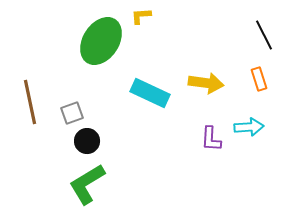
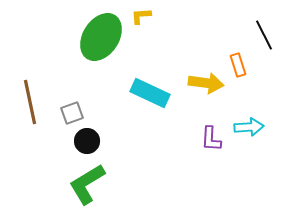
green ellipse: moved 4 px up
orange rectangle: moved 21 px left, 14 px up
